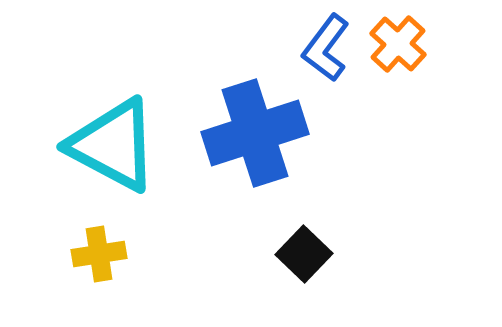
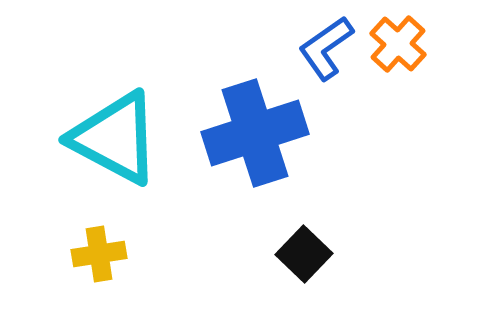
blue L-shape: rotated 18 degrees clockwise
cyan triangle: moved 2 px right, 7 px up
